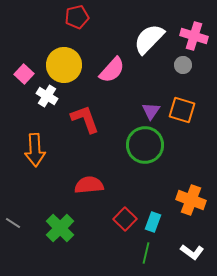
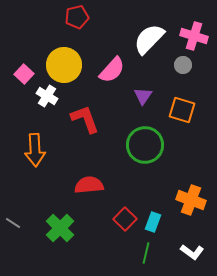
purple triangle: moved 8 px left, 15 px up
